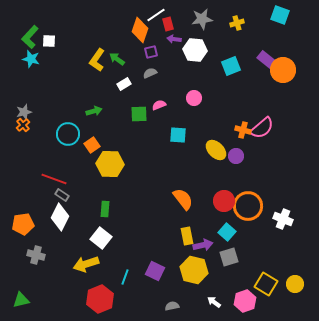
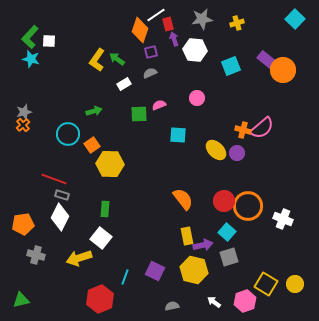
cyan square at (280, 15): moved 15 px right, 4 px down; rotated 24 degrees clockwise
purple arrow at (174, 39): rotated 64 degrees clockwise
pink circle at (194, 98): moved 3 px right
purple circle at (236, 156): moved 1 px right, 3 px up
gray rectangle at (62, 195): rotated 16 degrees counterclockwise
yellow arrow at (86, 264): moved 7 px left, 6 px up
